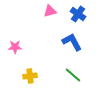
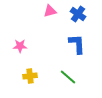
blue L-shape: moved 5 px right, 2 px down; rotated 25 degrees clockwise
pink star: moved 5 px right, 1 px up
green line: moved 5 px left, 2 px down
